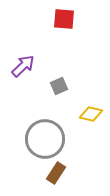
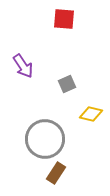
purple arrow: rotated 100 degrees clockwise
gray square: moved 8 px right, 2 px up
